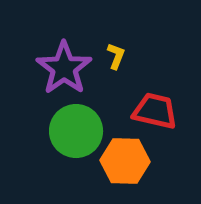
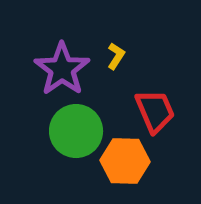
yellow L-shape: rotated 12 degrees clockwise
purple star: moved 2 px left, 1 px down
red trapezoid: rotated 54 degrees clockwise
